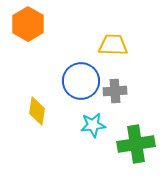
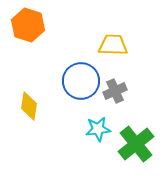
orange hexagon: moved 1 px down; rotated 12 degrees counterclockwise
gray cross: rotated 20 degrees counterclockwise
yellow diamond: moved 8 px left, 5 px up
cyan star: moved 5 px right, 4 px down
green cross: rotated 30 degrees counterclockwise
